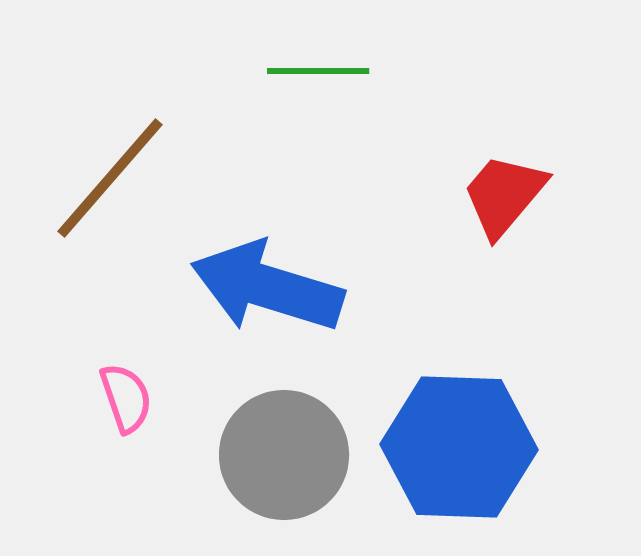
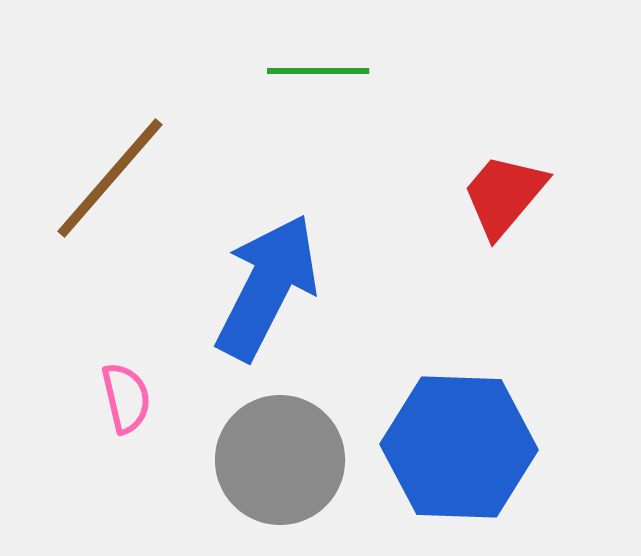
blue arrow: rotated 100 degrees clockwise
pink semicircle: rotated 6 degrees clockwise
gray circle: moved 4 px left, 5 px down
